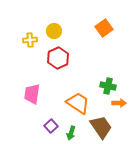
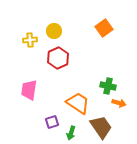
pink trapezoid: moved 3 px left, 4 px up
orange arrow: rotated 16 degrees clockwise
purple square: moved 1 px right, 4 px up; rotated 24 degrees clockwise
